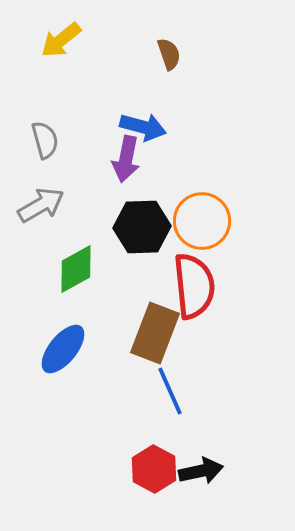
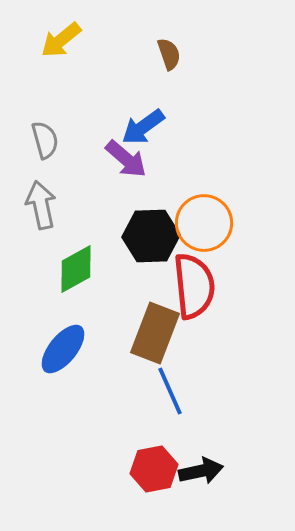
blue arrow: rotated 129 degrees clockwise
purple arrow: rotated 60 degrees counterclockwise
gray arrow: rotated 72 degrees counterclockwise
orange circle: moved 2 px right, 2 px down
black hexagon: moved 9 px right, 9 px down
red hexagon: rotated 21 degrees clockwise
